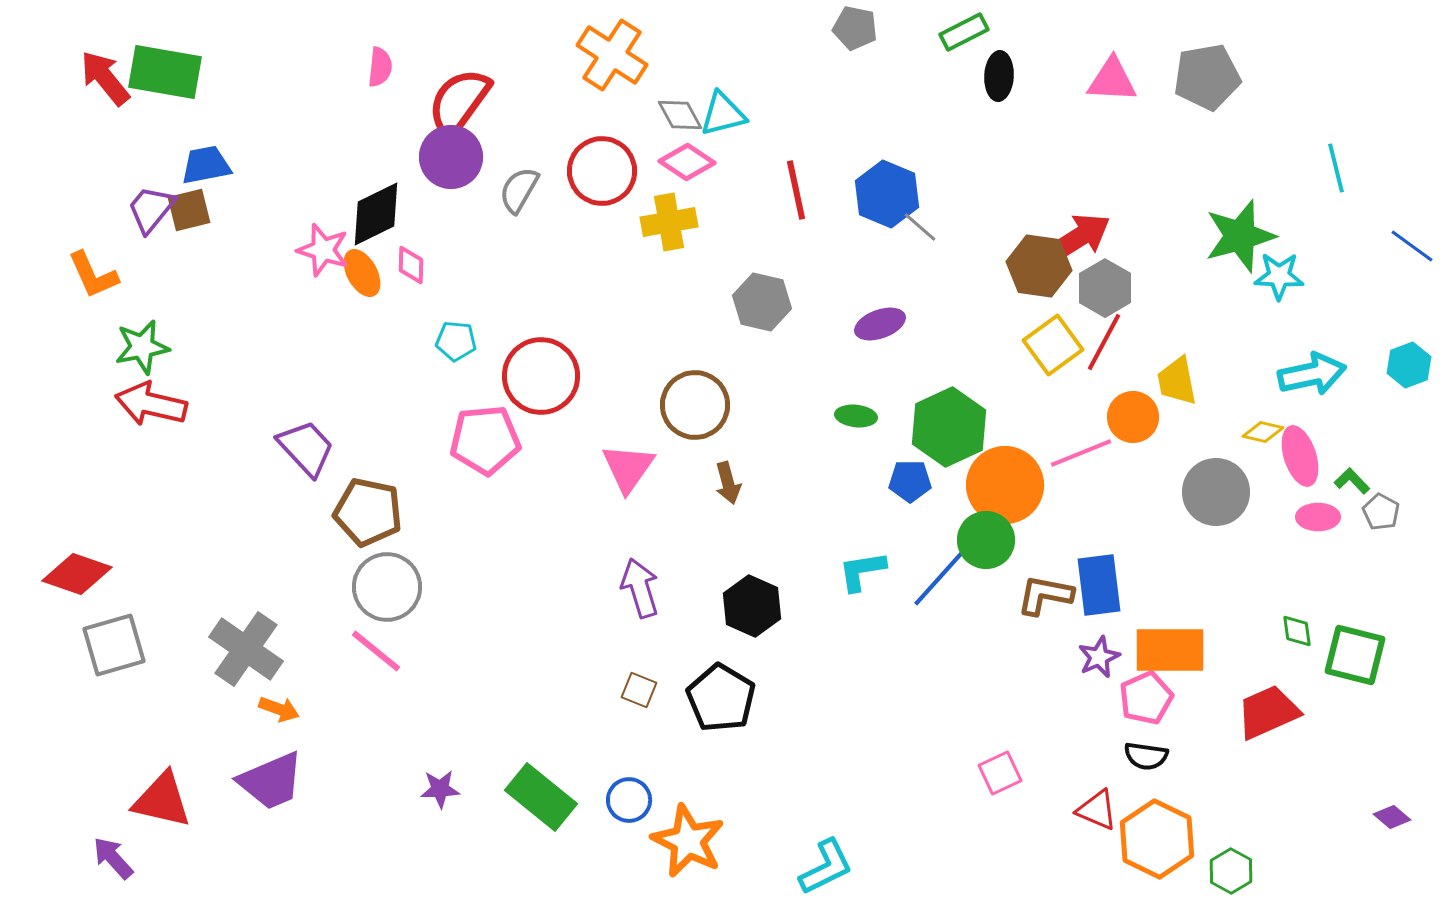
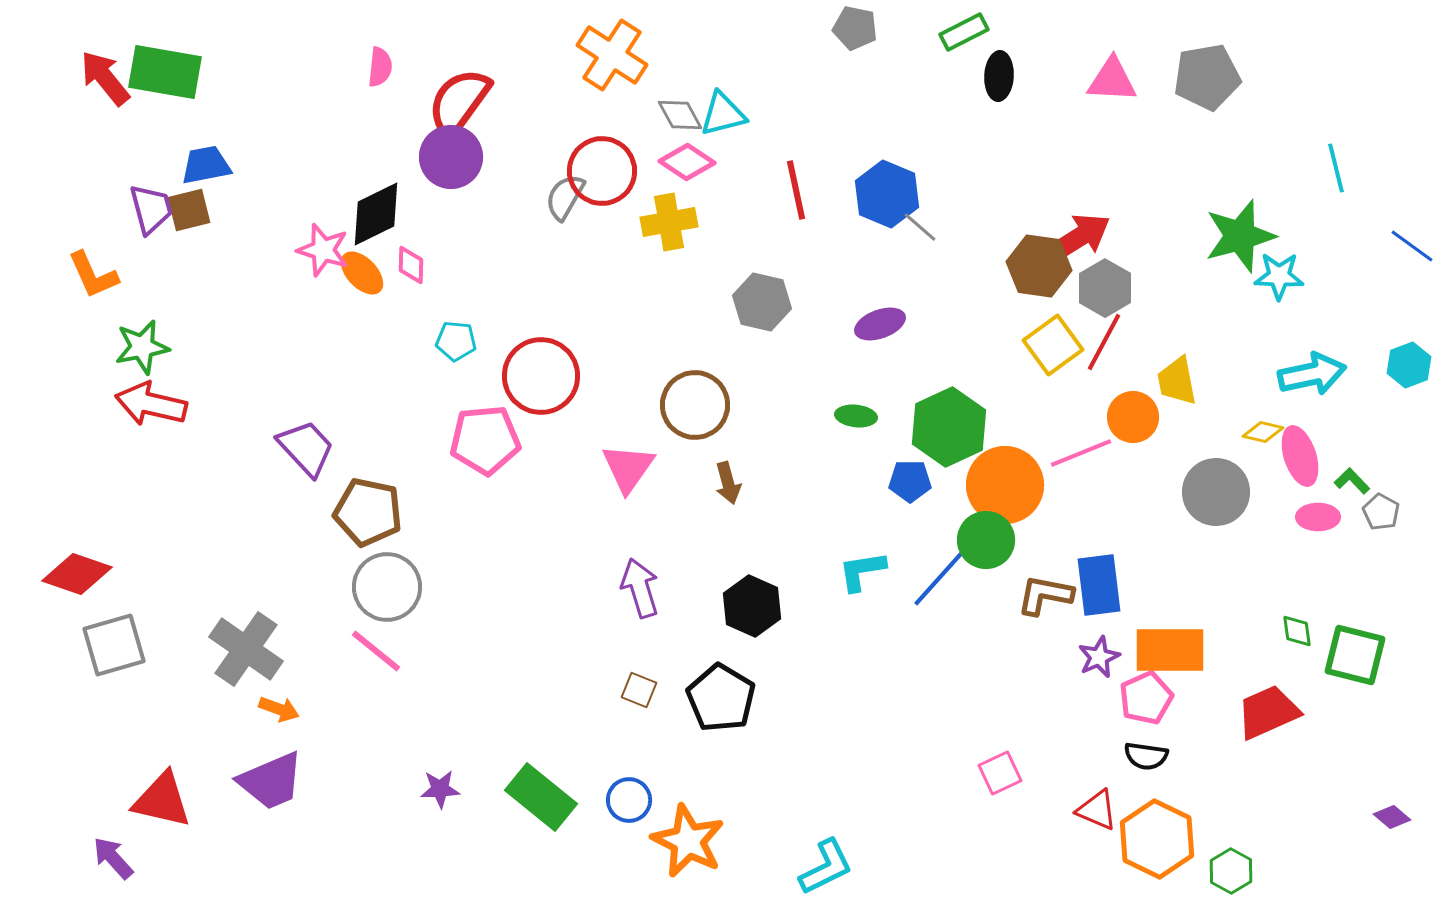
gray semicircle at (519, 190): moved 46 px right, 7 px down
purple trapezoid at (151, 209): rotated 126 degrees clockwise
orange ellipse at (362, 273): rotated 15 degrees counterclockwise
